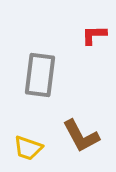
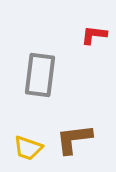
red L-shape: rotated 8 degrees clockwise
brown L-shape: moved 7 px left, 3 px down; rotated 111 degrees clockwise
